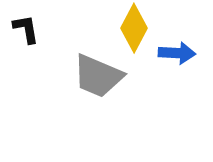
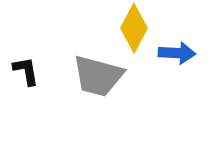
black L-shape: moved 42 px down
gray trapezoid: rotated 8 degrees counterclockwise
